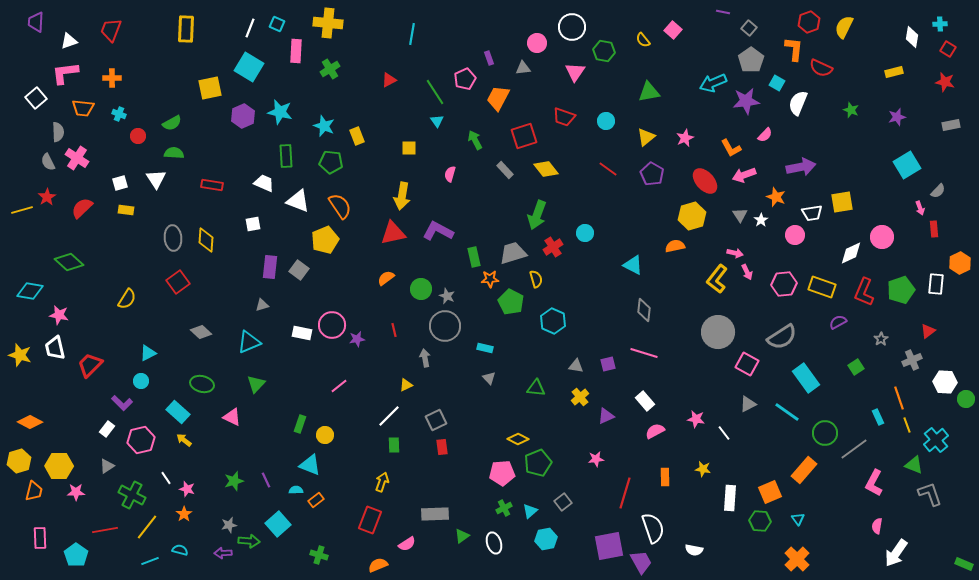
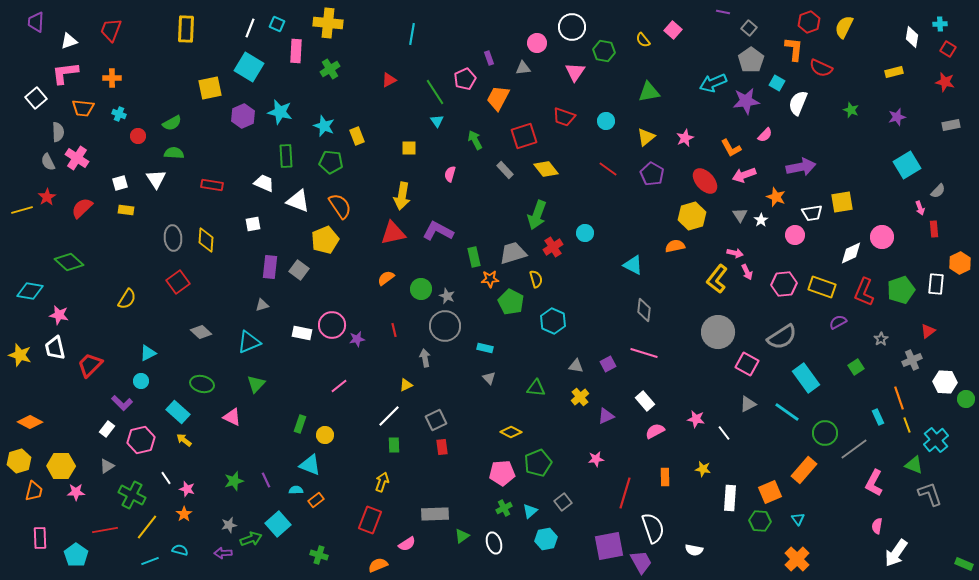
purple square at (608, 364): rotated 14 degrees counterclockwise
yellow diamond at (518, 439): moved 7 px left, 7 px up
yellow hexagon at (59, 466): moved 2 px right
green arrow at (249, 541): moved 2 px right, 2 px up; rotated 25 degrees counterclockwise
